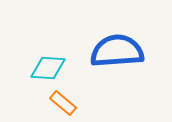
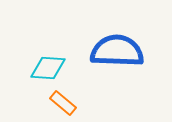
blue semicircle: rotated 6 degrees clockwise
